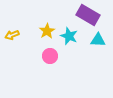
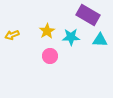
cyan star: moved 2 px right, 1 px down; rotated 24 degrees counterclockwise
cyan triangle: moved 2 px right
